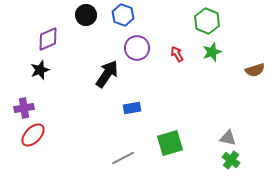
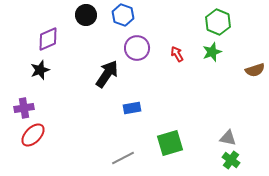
green hexagon: moved 11 px right, 1 px down
